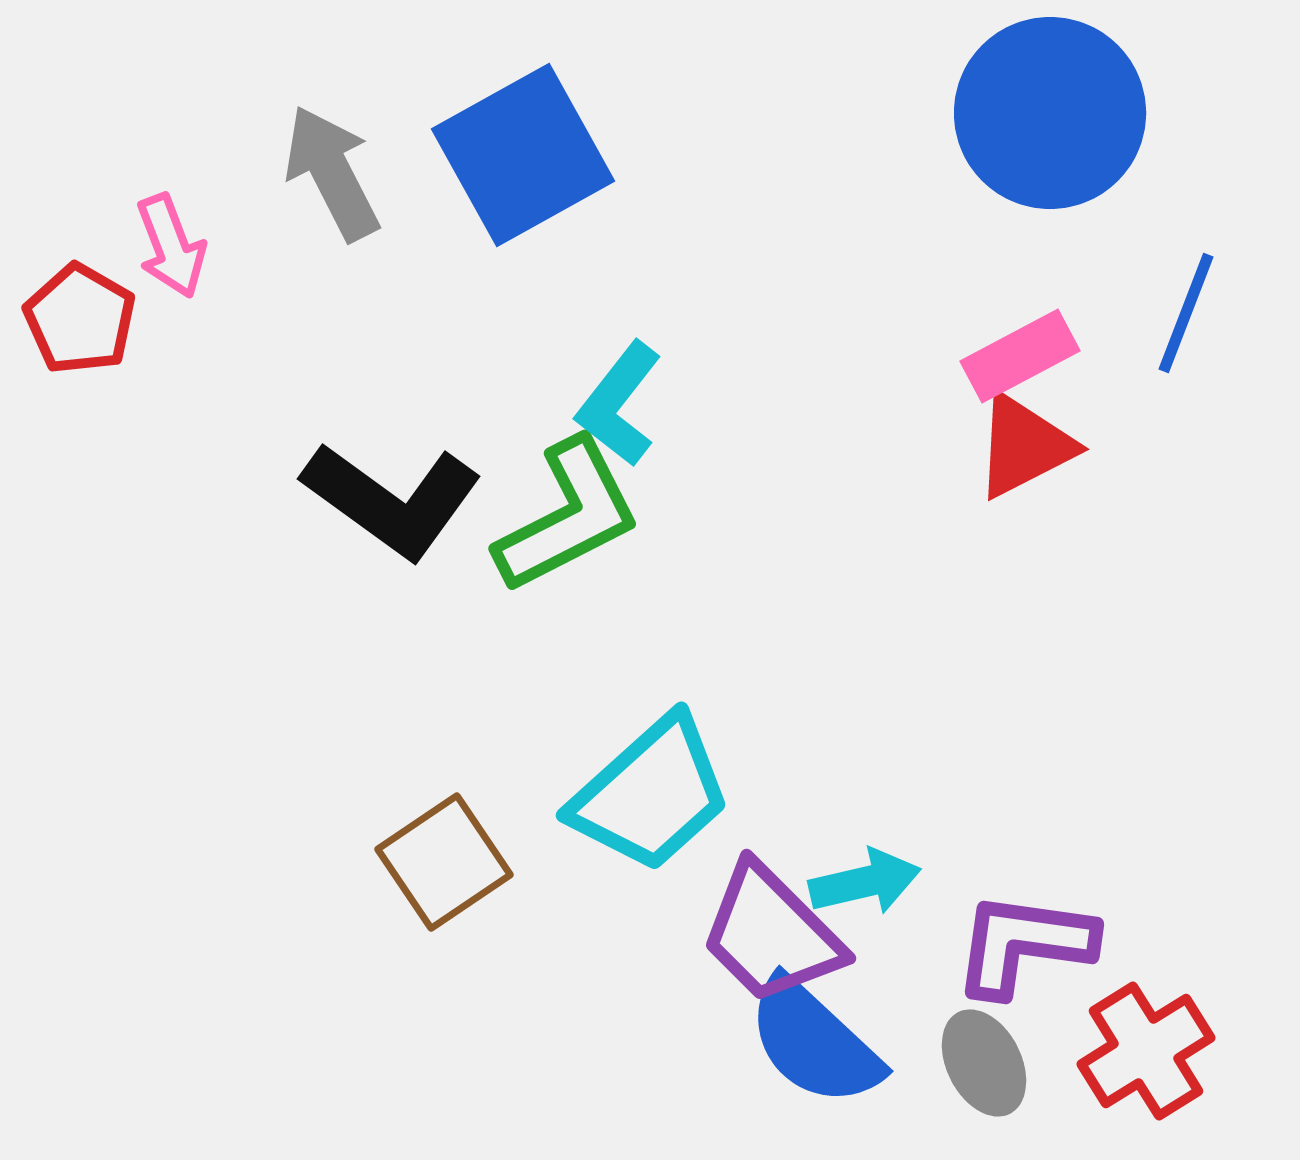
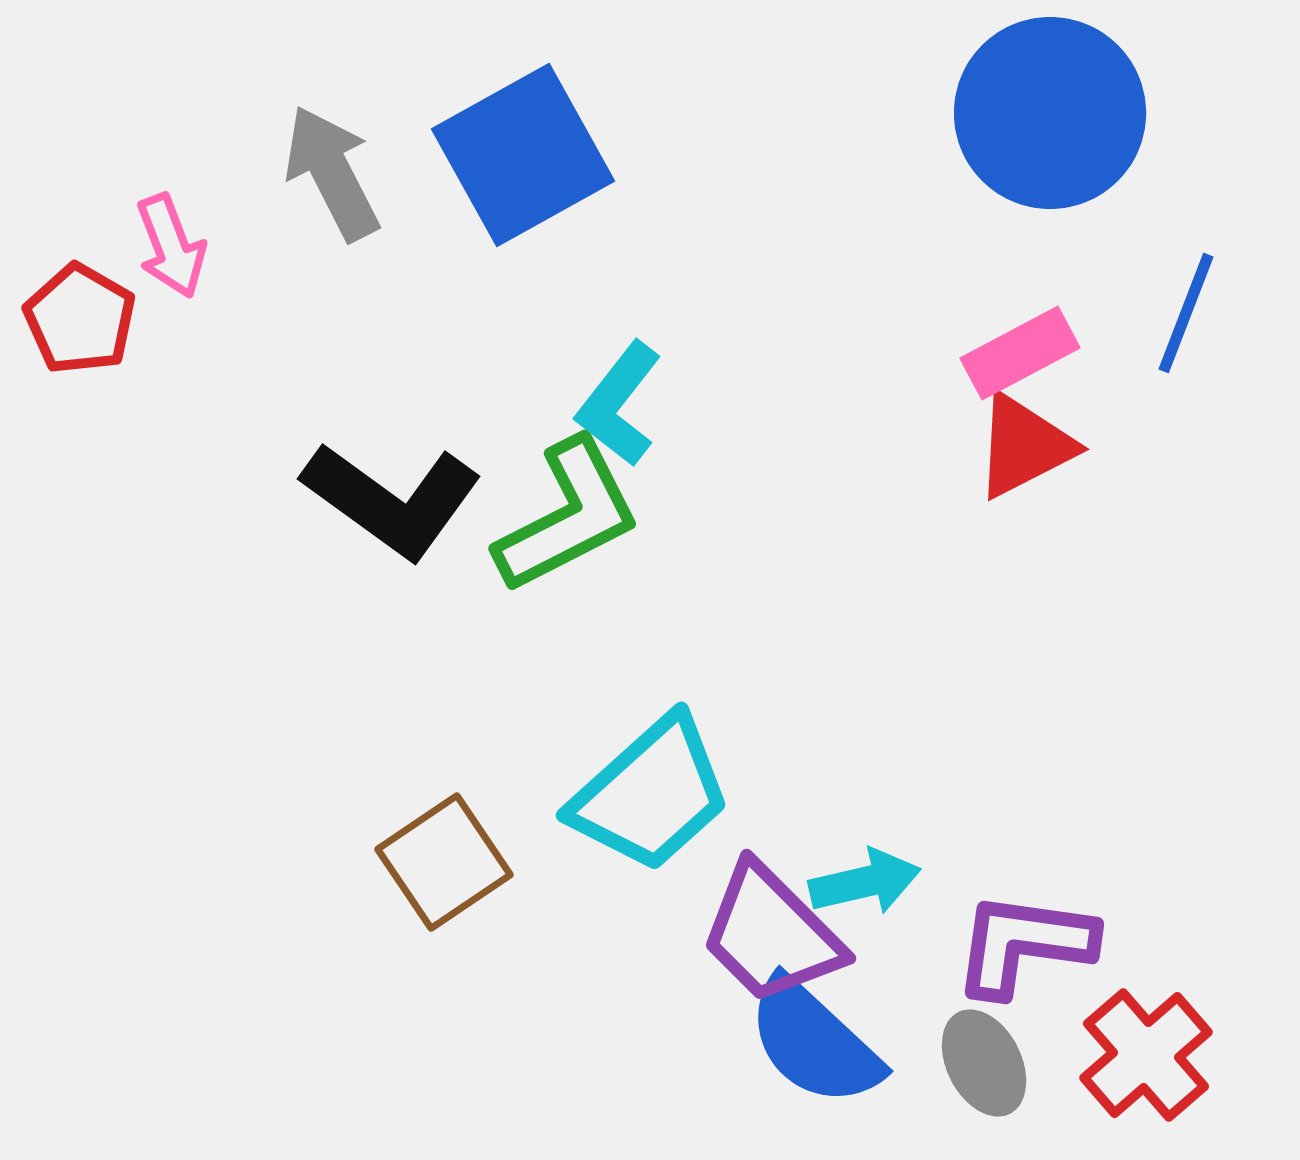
pink rectangle: moved 3 px up
red cross: moved 4 px down; rotated 9 degrees counterclockwise
